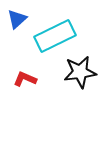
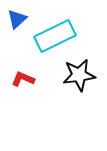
black star: moved 1 px left, 3 px down
red L-shape: moved 2 px left
